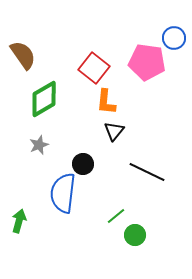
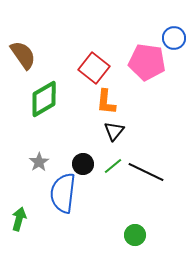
gray star: moved 17 px down; rotated 12 degrees counterclockwise
black line: moved 1 px left
green line: moved 3 px left, 50 px up
green arrow: moved 2 px up
